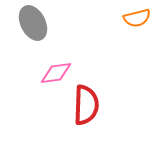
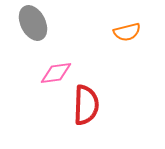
orange semicircle: moved 10 px left, 14 px down
